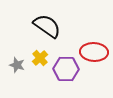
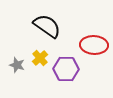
red ellipse: moved 7 px up
